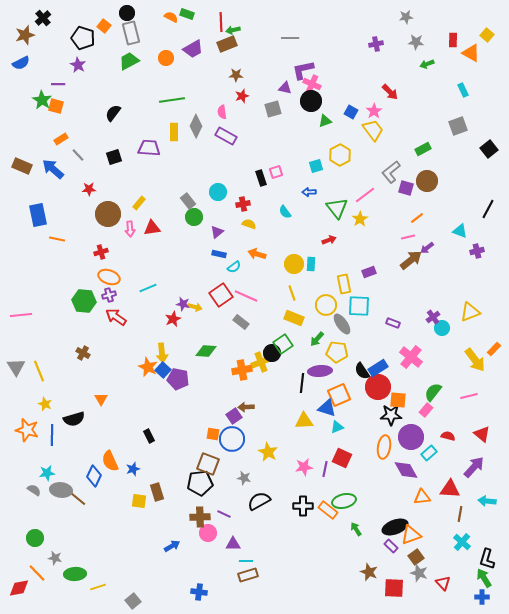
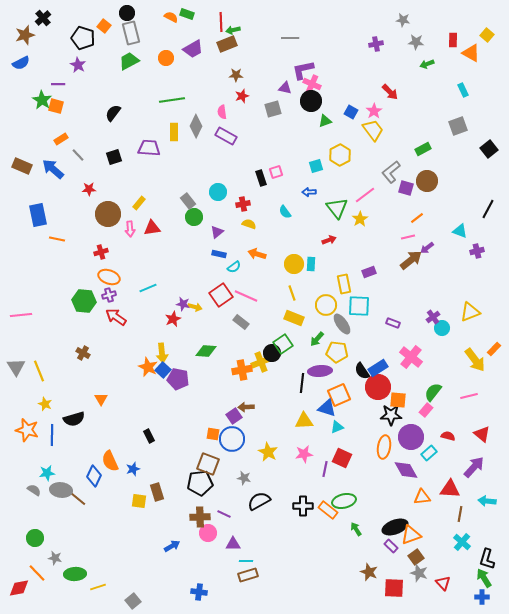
gray star at (406, 17): moved 3 px left, 3 px down; rotated 16 degrees clockwise
pink star at (304, 467): moved 13 px up
